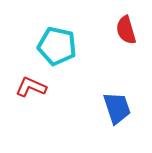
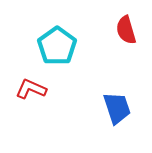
cyan pentagon: rotated 24 degrees clockwise
red L-shape: moved 2 px down
